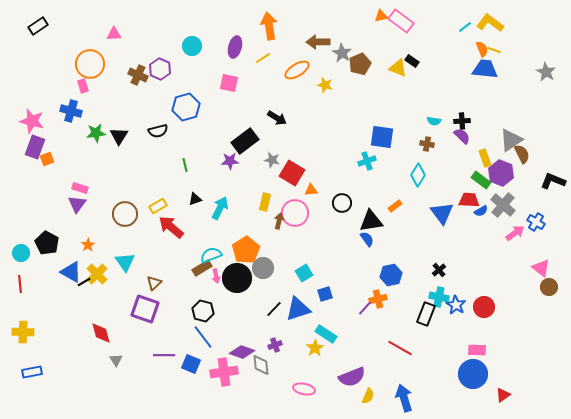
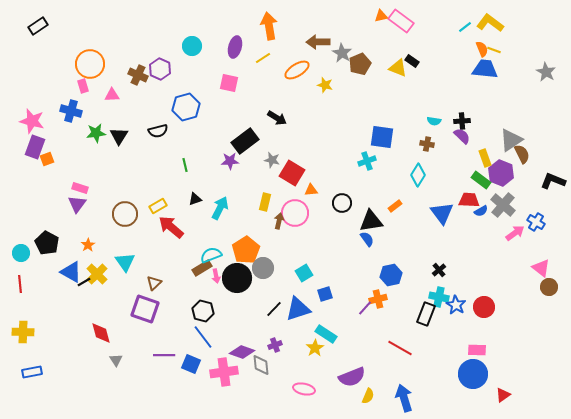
pink triangle at (114, 34): moved 2 px left, 61 px down
